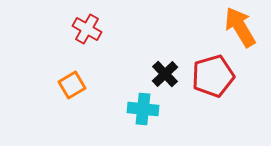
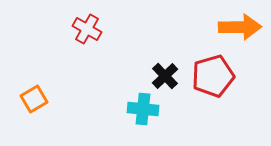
orange arrow: rotated 120 degrees clockwise
black cross: moved 2 px down
orange square: moved 38 px left, 14 px down
